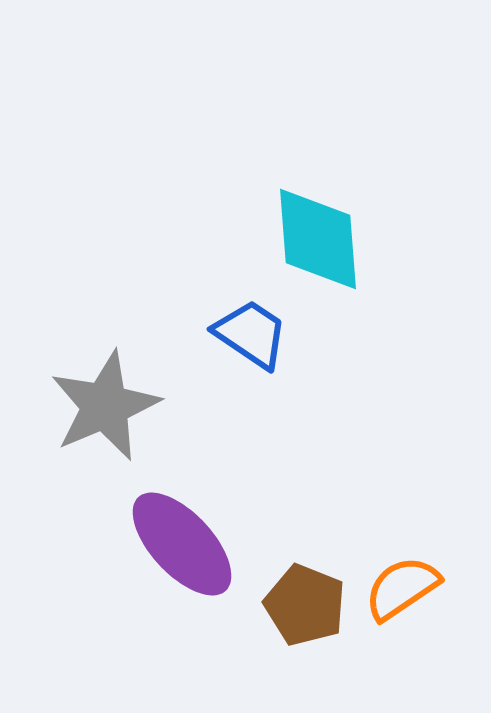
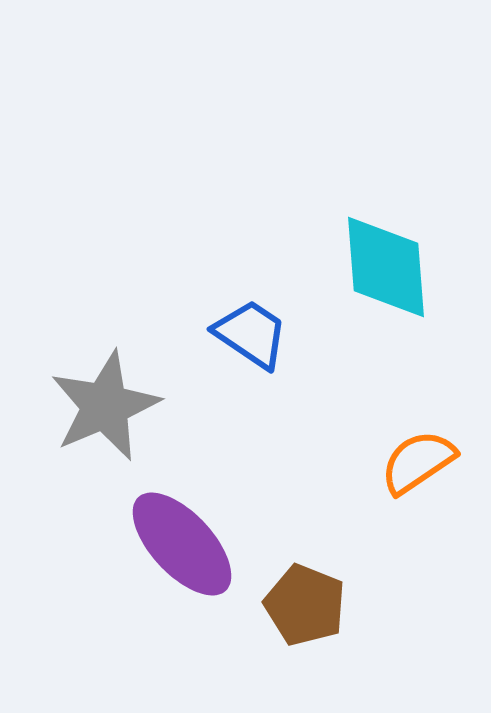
cyan diamond: moved 68 px right, 28 px down
orange semicircle: moved 16 px right, 126 px up
